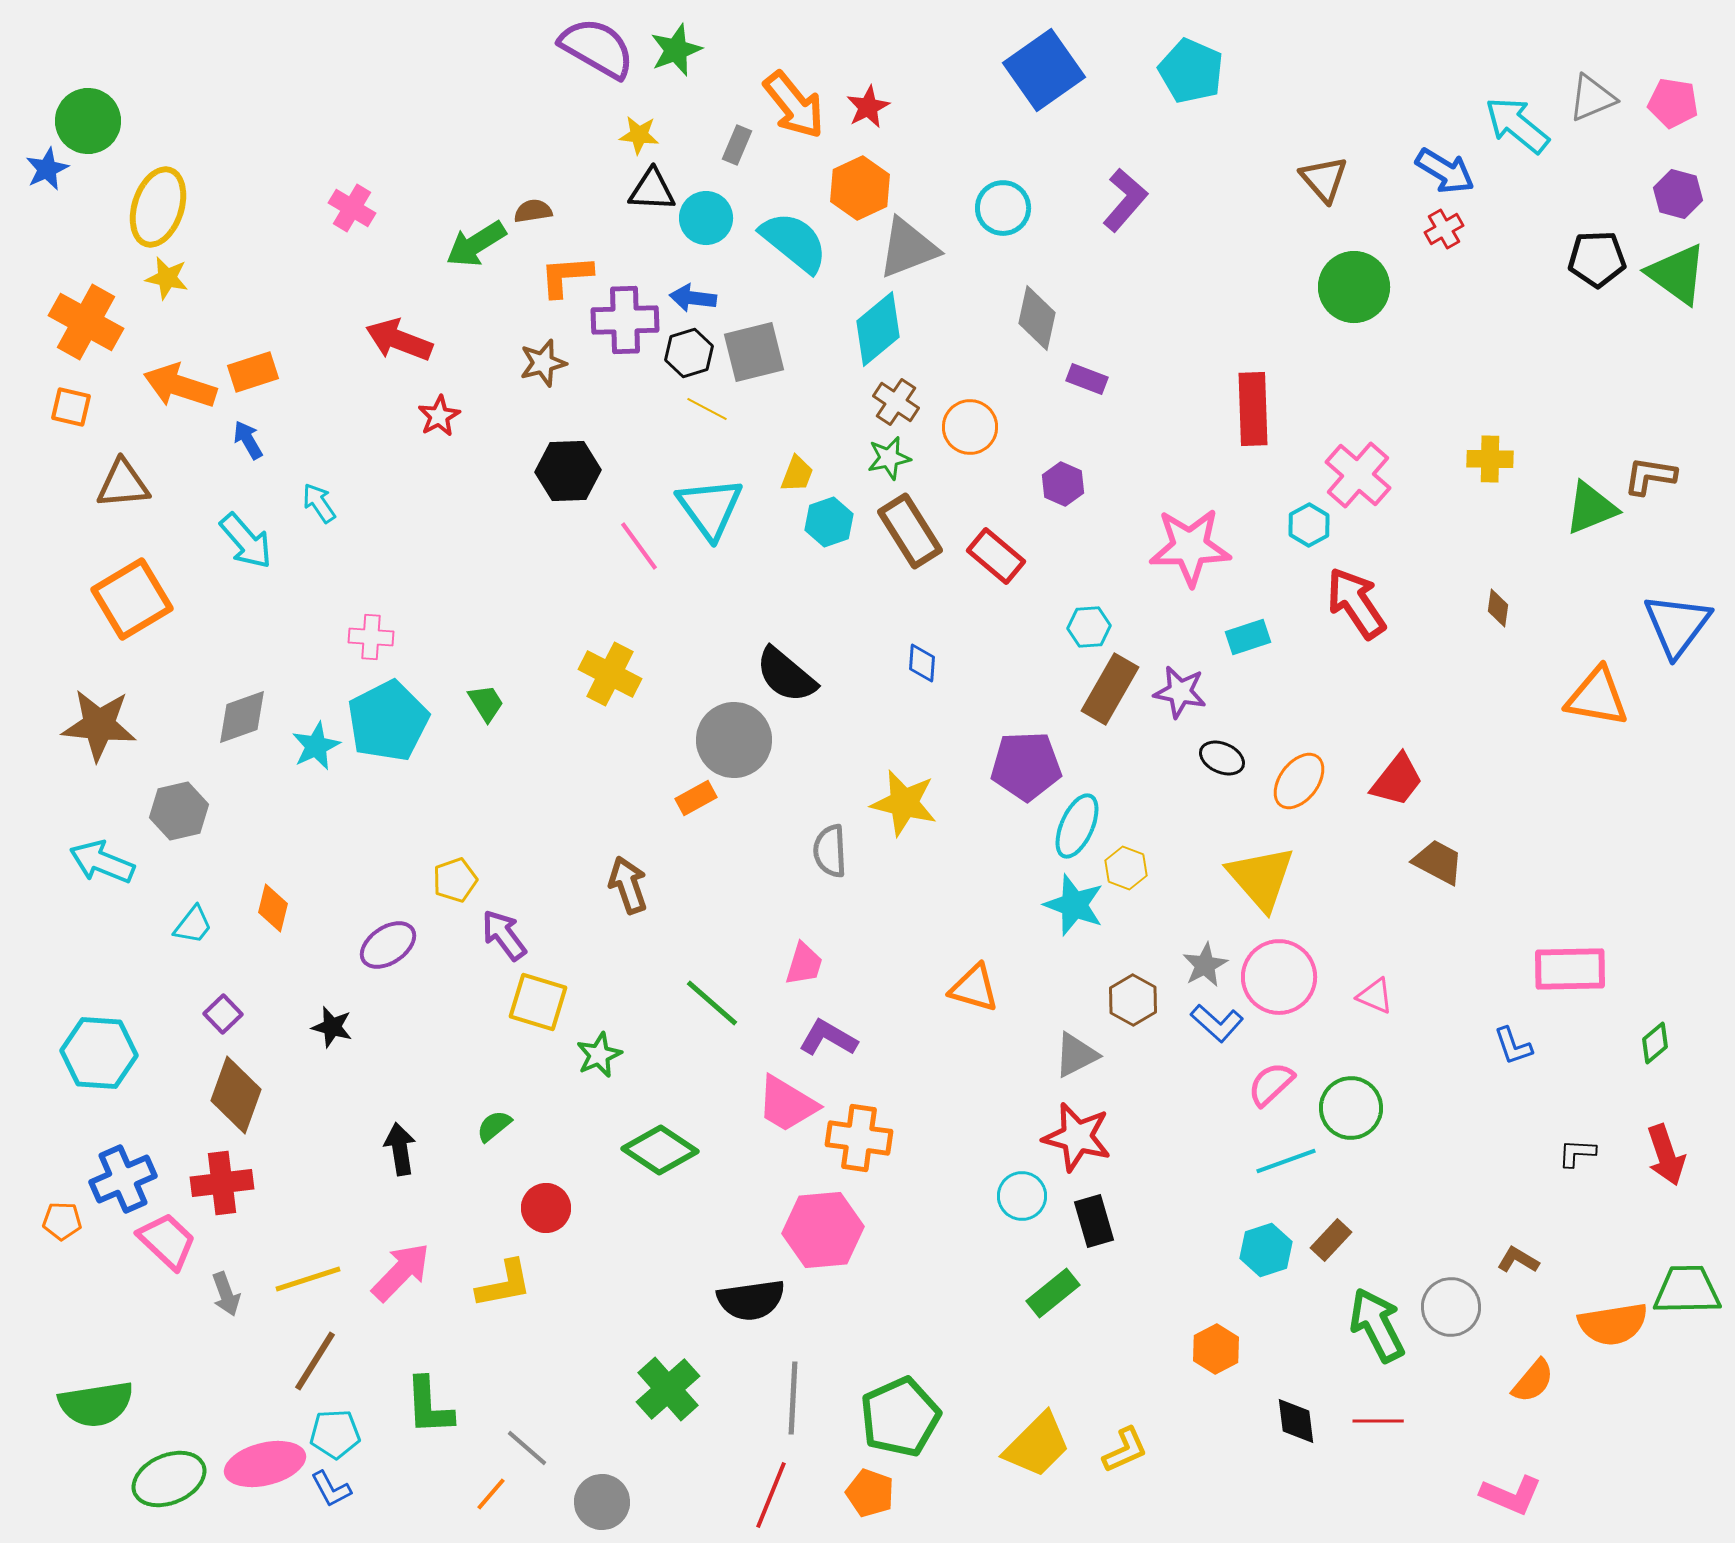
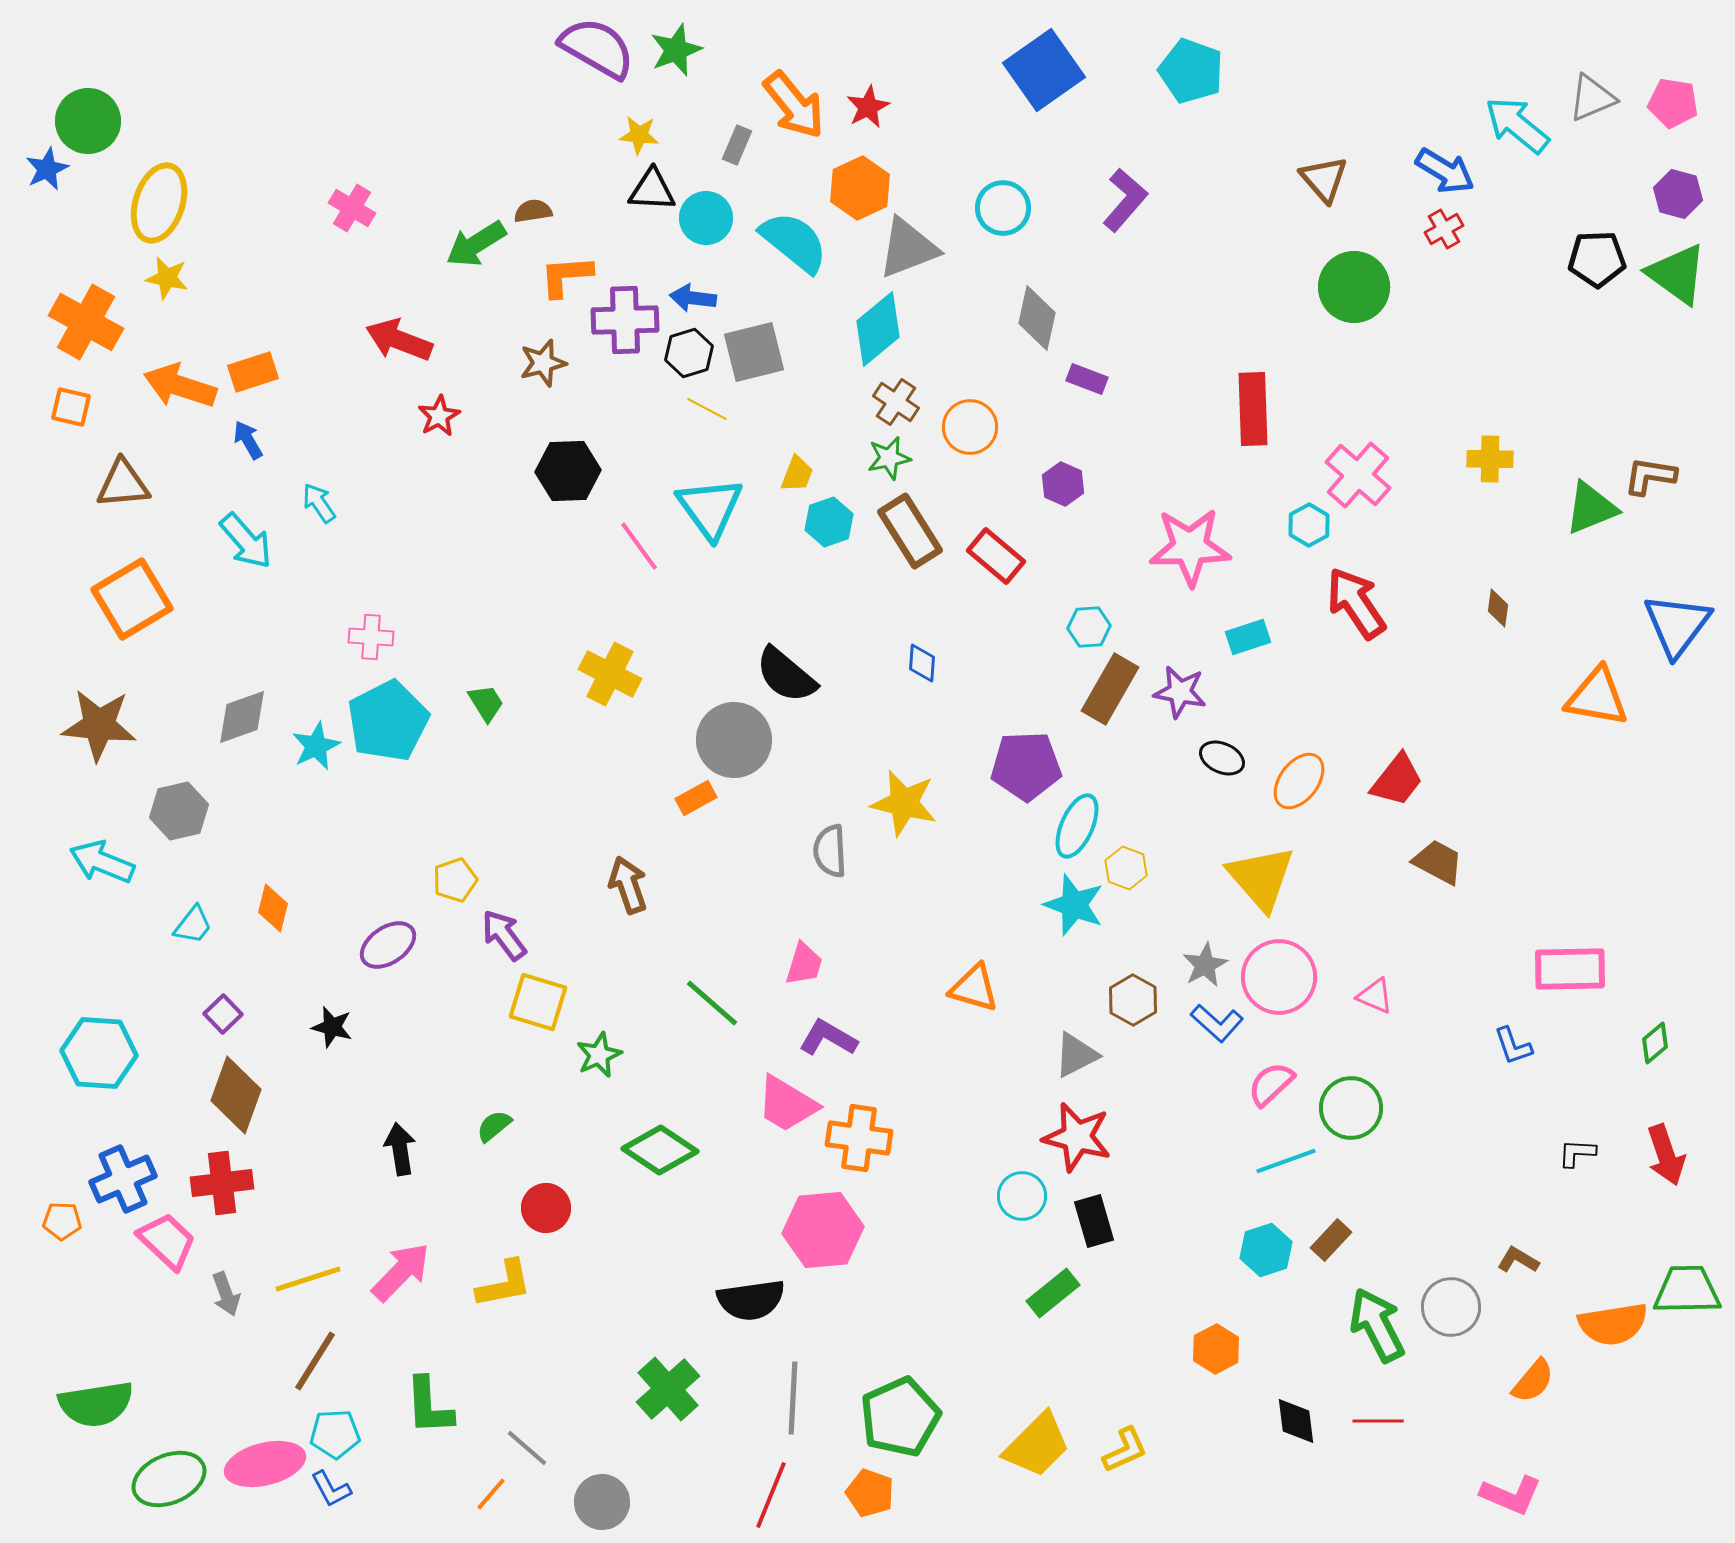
cyan pentagon at (1191, 71): rotated 4 degrees counterclockwise
yellow ellipse at (158, 207): moved 1 px right, 4 px up
